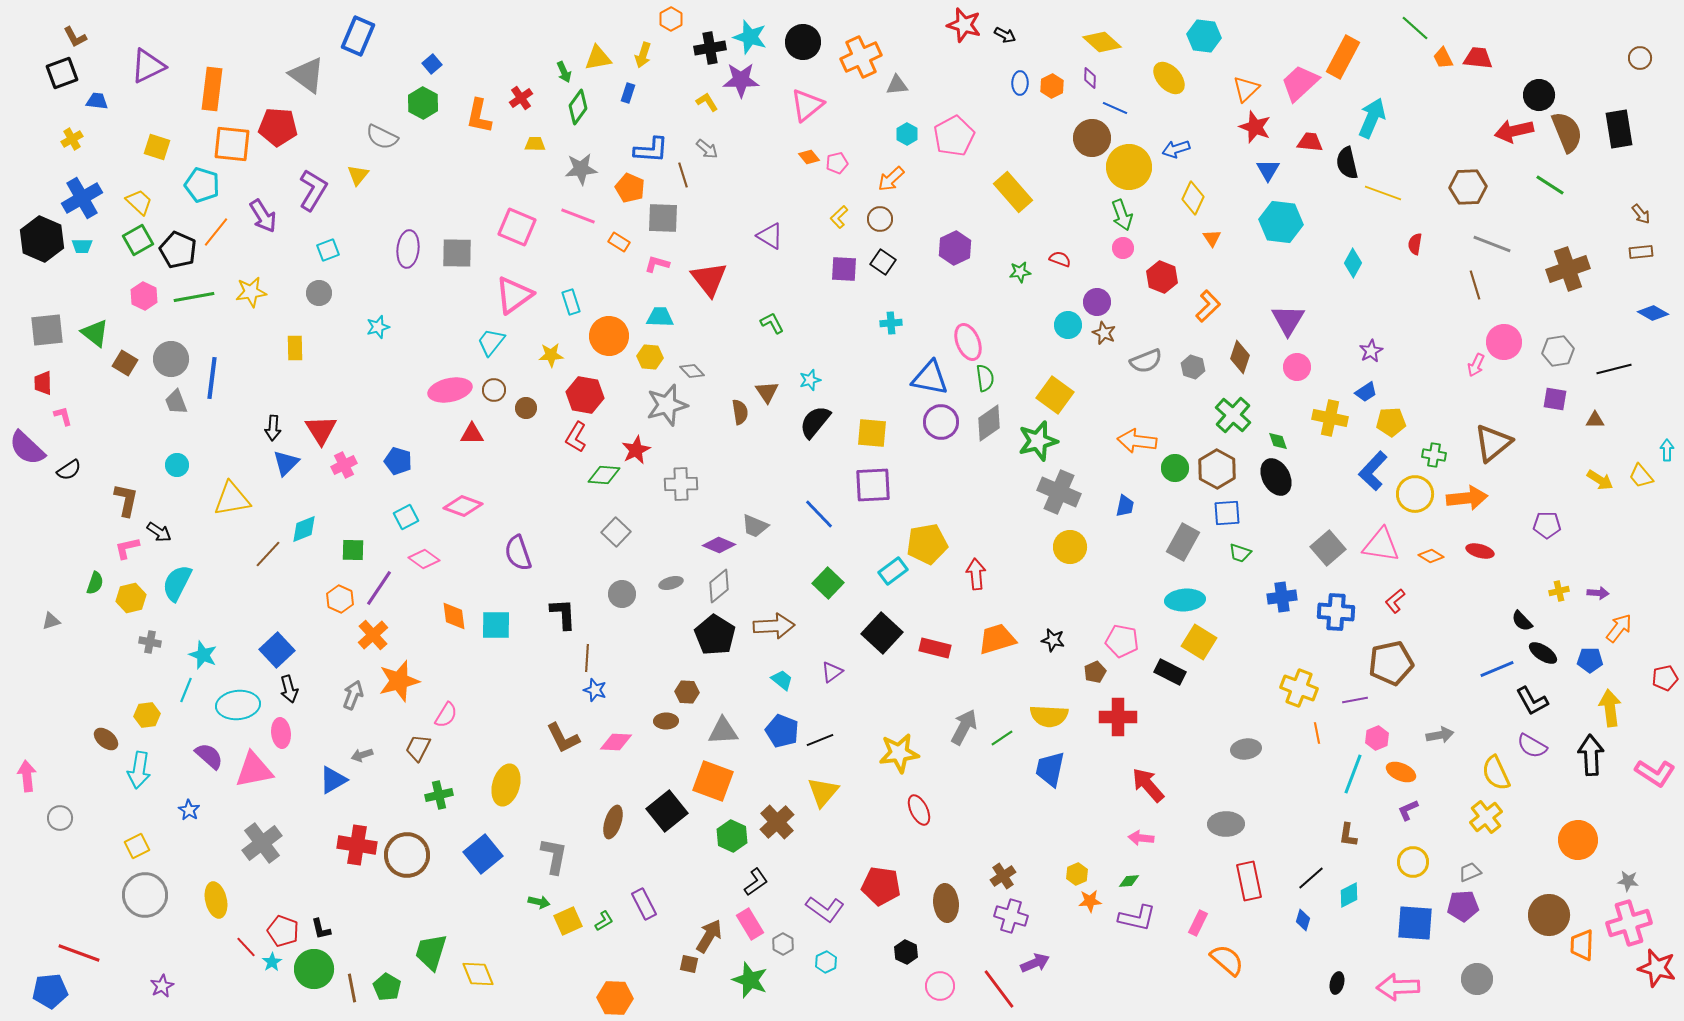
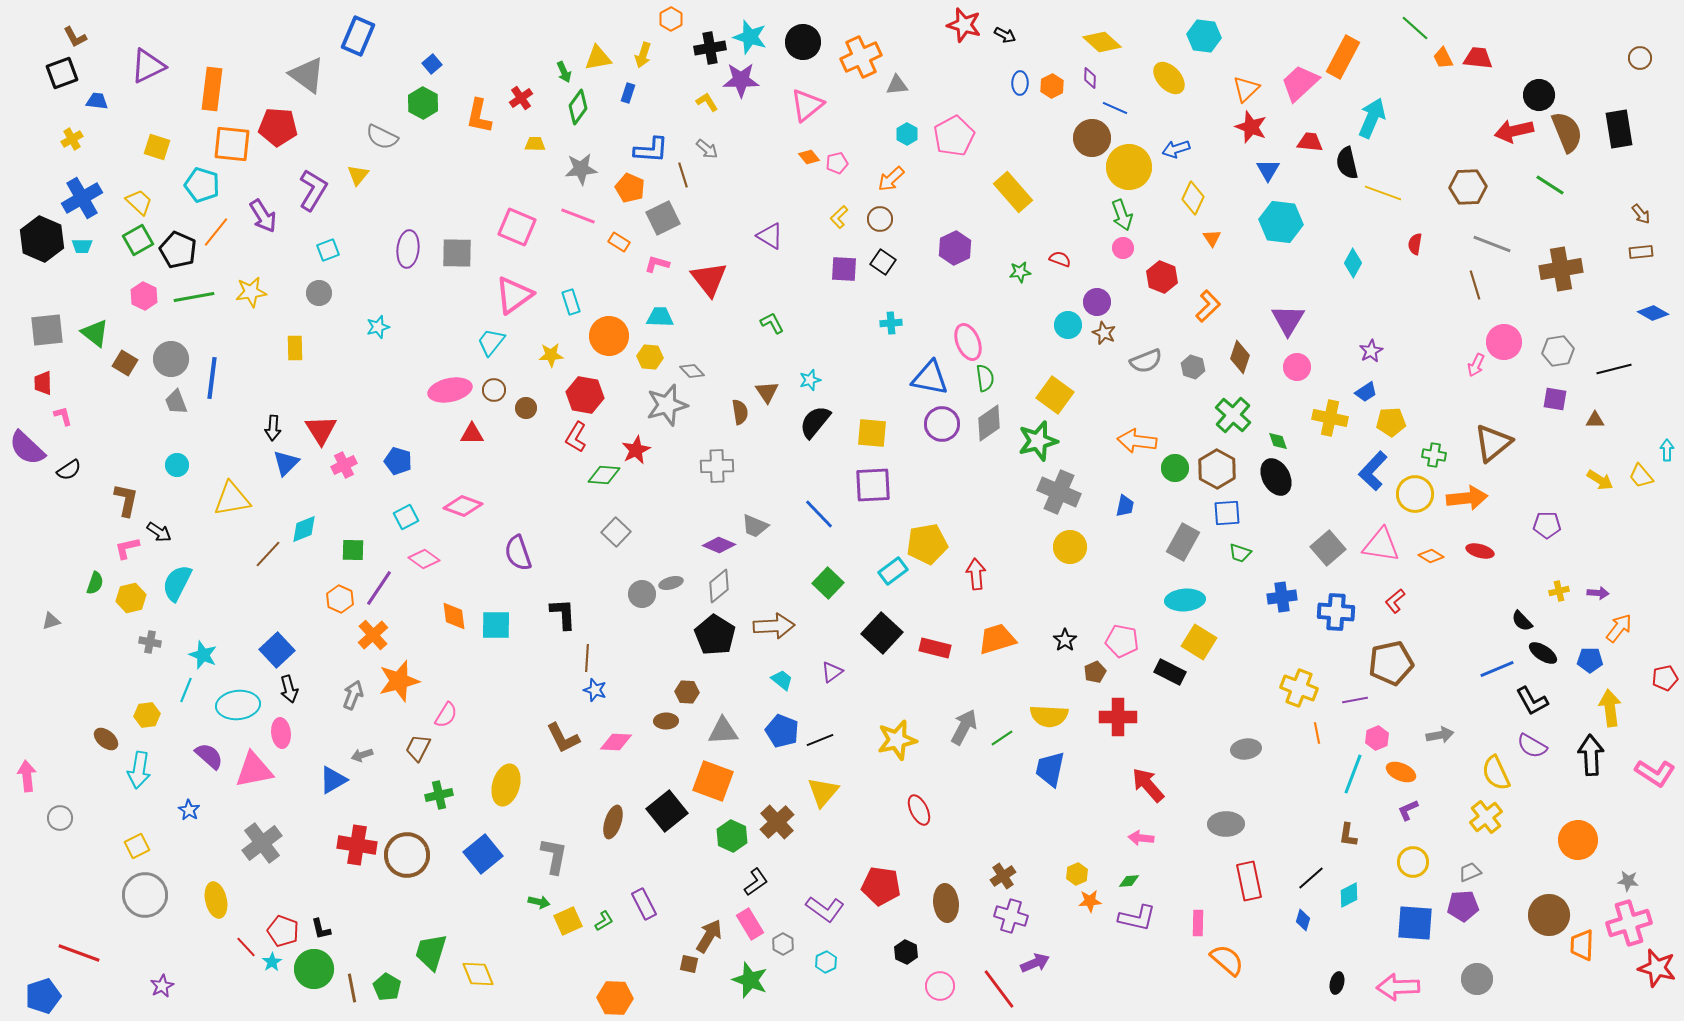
red star at (1255, 127): moved 4 px left
gray square at (663, 218): rotated 28 degrees counterclockwise
brown cross at (1568, 269): moved 7 px left; rotated 9 degrees clockwise
purple circle at (941, 422): moved 1 px right, 2 px down
gray cross at (681, 484): moved 36 px right, 18 px up
gray circle at (622, 594): moved 20 px right
black star at (1053, 640): moved 12 px right; rotated 25 degrees clockwise
yellow star at (899, 753): moved 2 px left, 13 px up; rotated 6 degrees counterclockwise
pink rectangle at (1198, 923): rotated 25 degrees counterclockwise
blue pentagon at (50, 991): moved 7 px left, 5 px down; rotated 12 degrees counterclockwise
